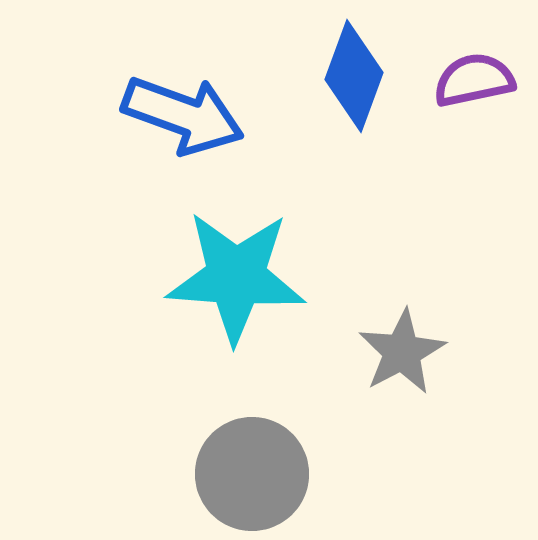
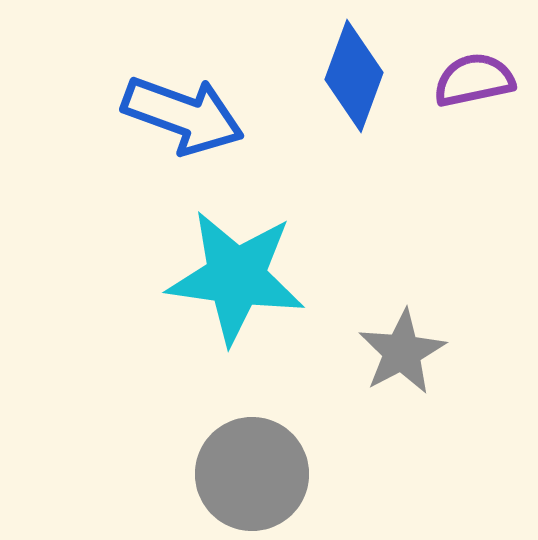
cyan star: rotated 4 degrees clockwise
